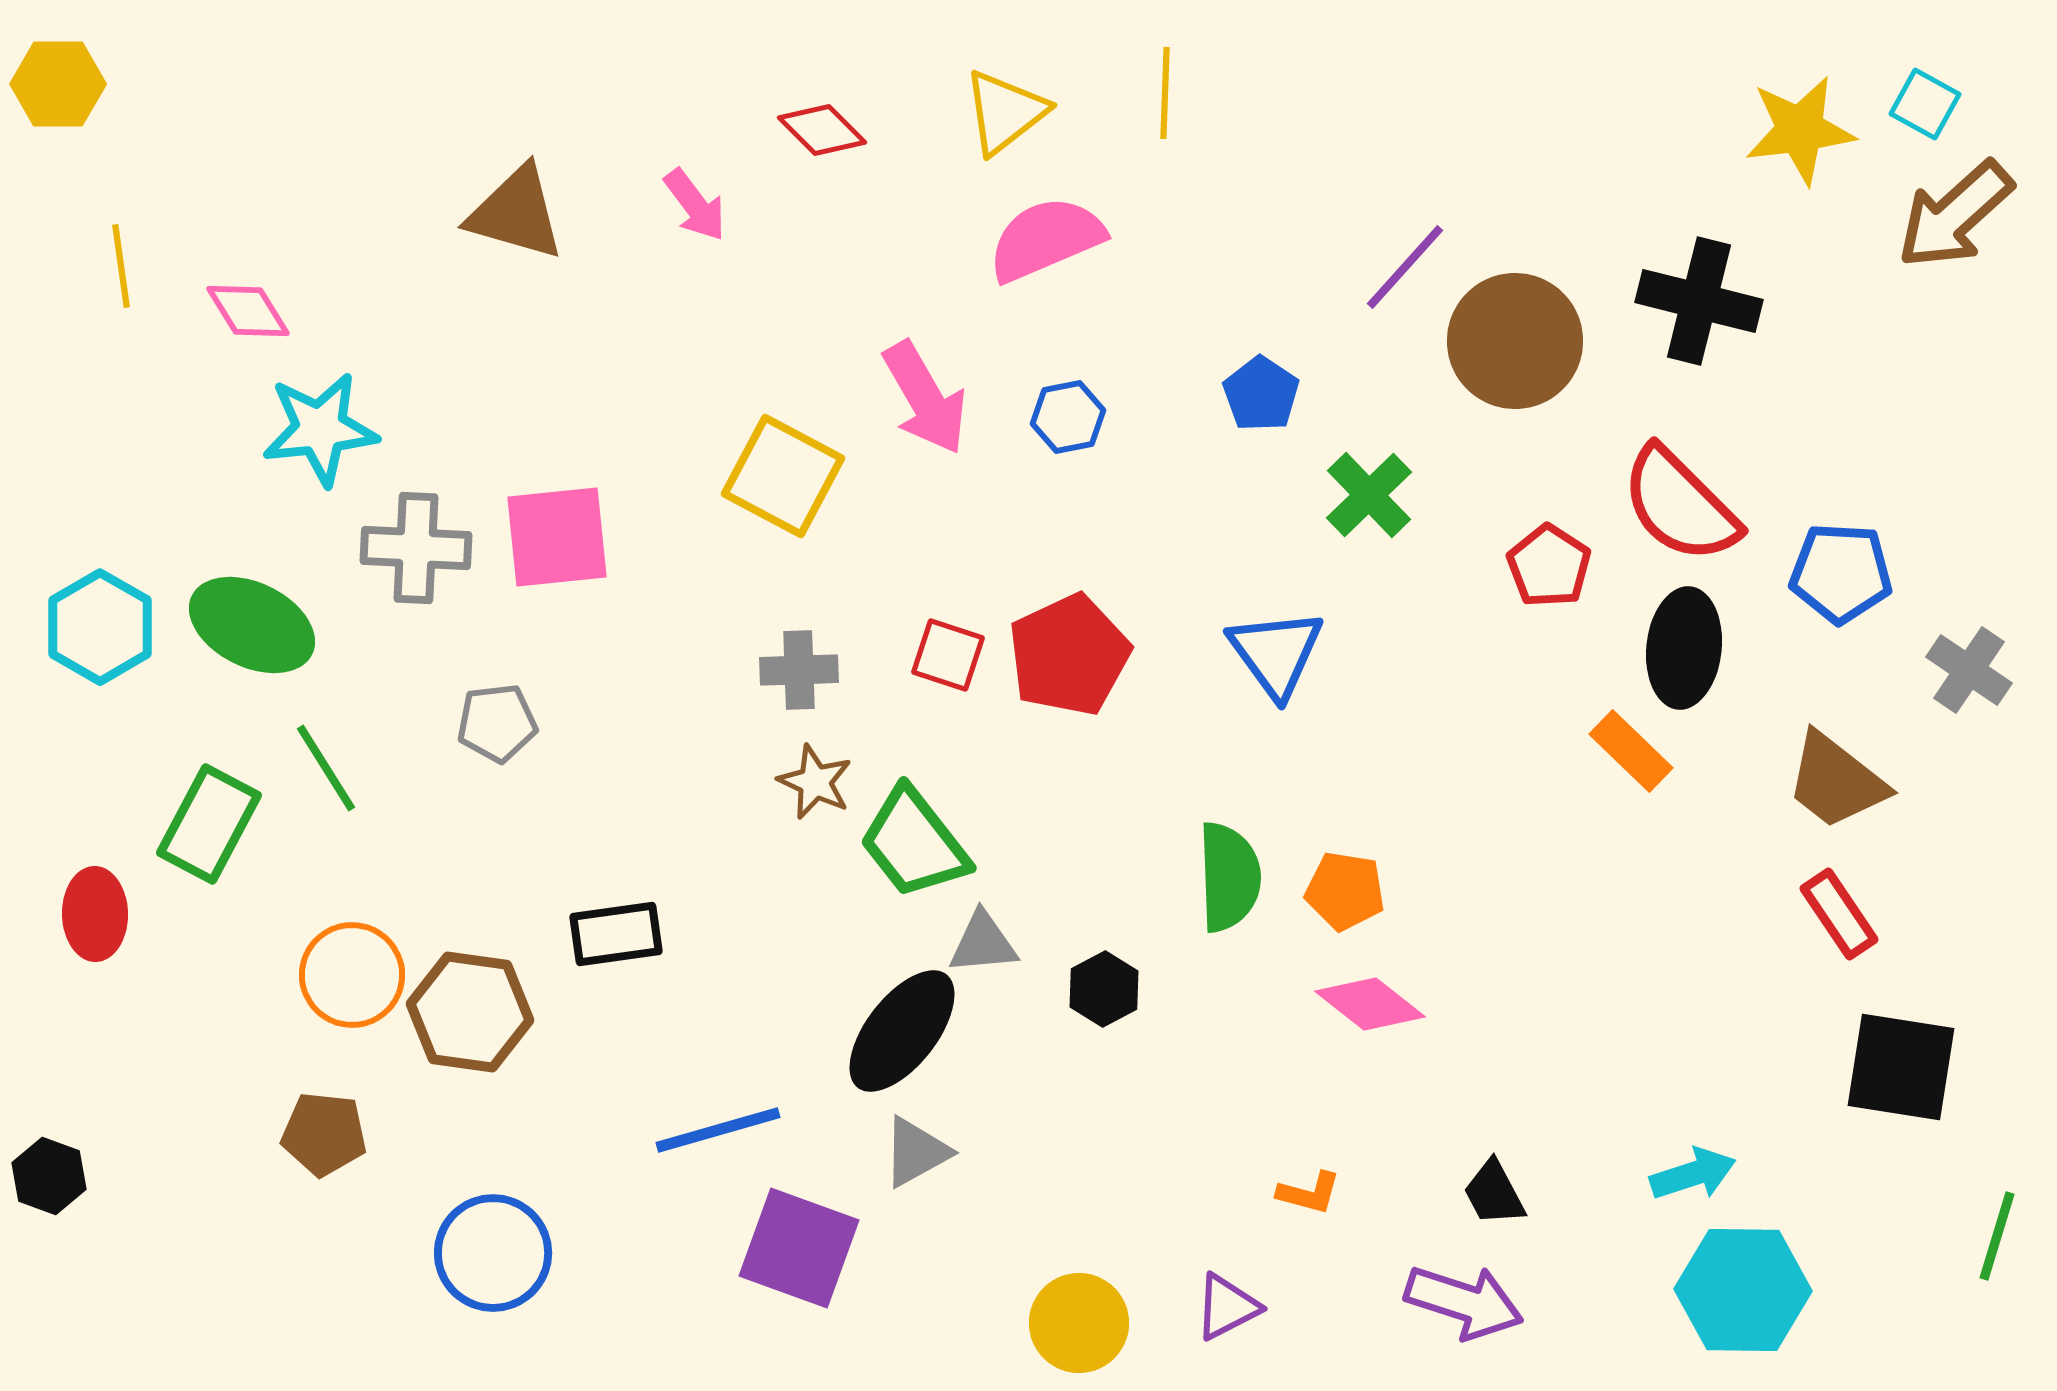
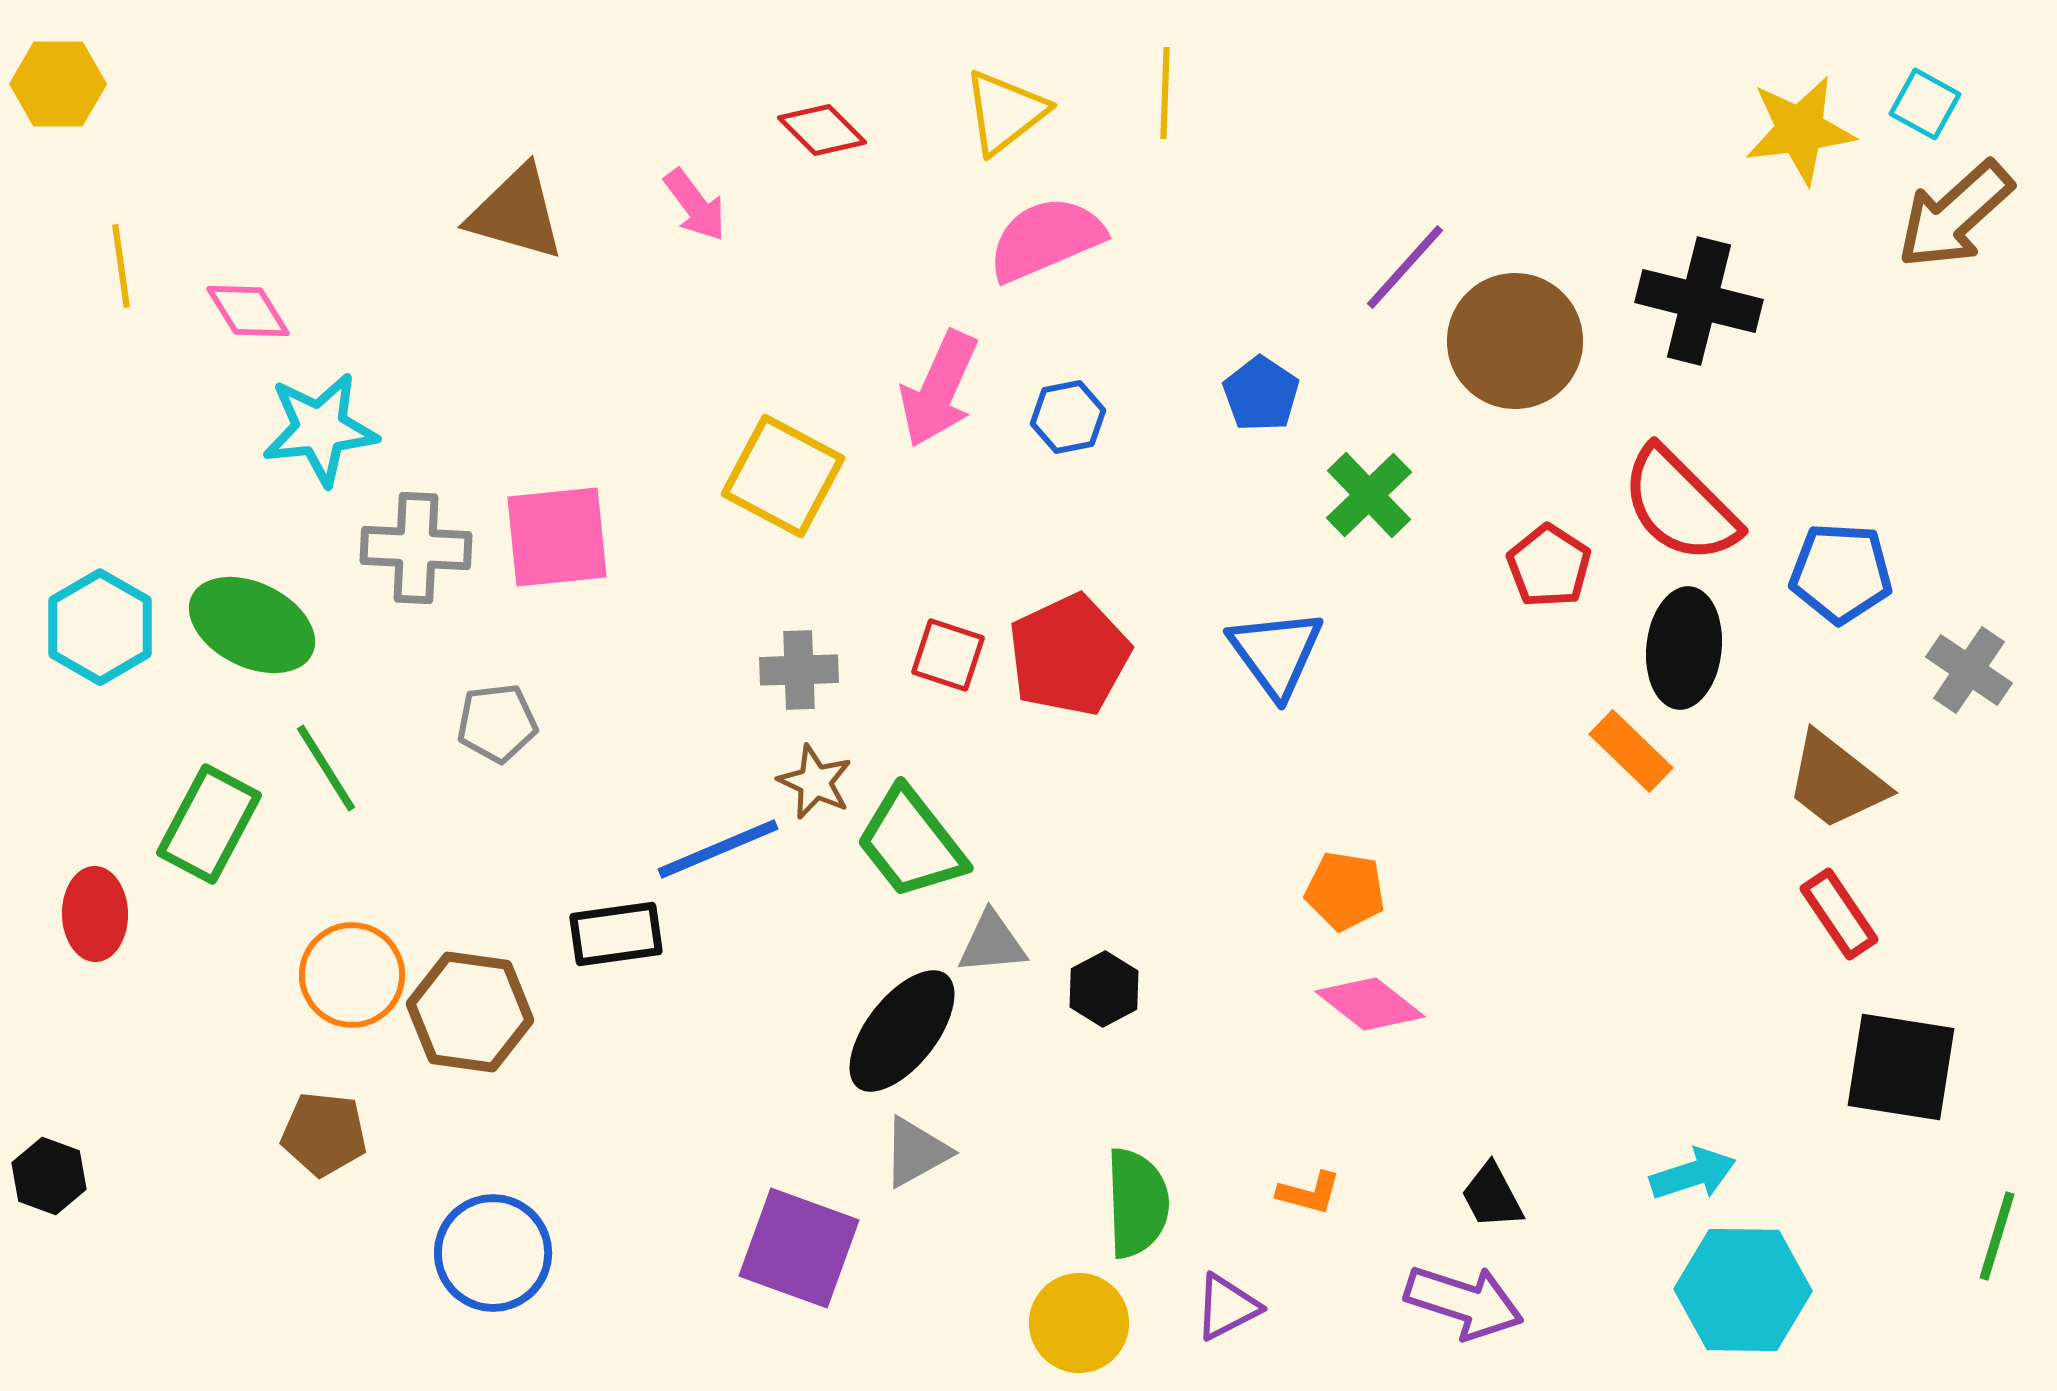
pink arrow at (925, 398): moved 14 px right, 9 px up; rotated 54 degrees clockwise
green trapezoid at (914, 843): moved 3 px left
green semicircle at (1229, 877): moved 92 px left, 326 px down
gray triangle at (983, 943): moved 9 px right
blue line at (718, 1130): moved 281 px up; rotated 7 degrees counterclockwise
black trapezoid at (1494, 1193): moved 2 px left, 3 px down
